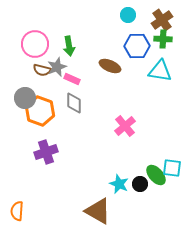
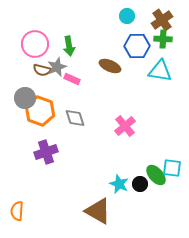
cyan circle: moved 1 px left, 1 px down
gray diamond: moved 1 px right, 15 px down; rotated 20 degrees counterclockwise
